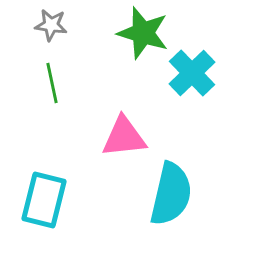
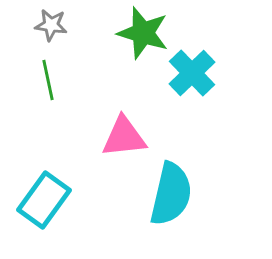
green line: moved 4 px left, 3 px up
cyan rectangle: rotated 22 degrees clockwise
